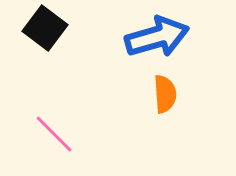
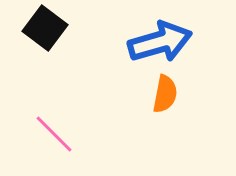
blue arrow: moved 3 px right, 5 px down
orange semicircle: rotated 15 degrees clockwise
